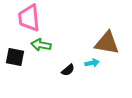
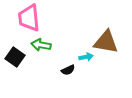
brown triangle: moved 1 px left, 1 px up
black square: rotated 24 degrees clockwise
cyan arrow: moved 6 px left, 6 px up
black semicircle: rotated 16 degrees clockwise
